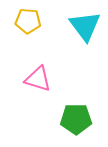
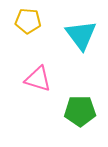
cyan triangle: moved 4 px left, 9 px down
green pentagon: moved 4 px right, 8 px up
